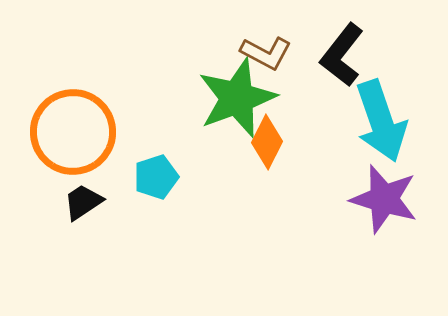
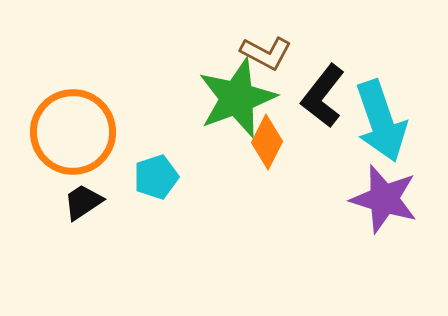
black L-shape: moved 19 px left, 41 px down
